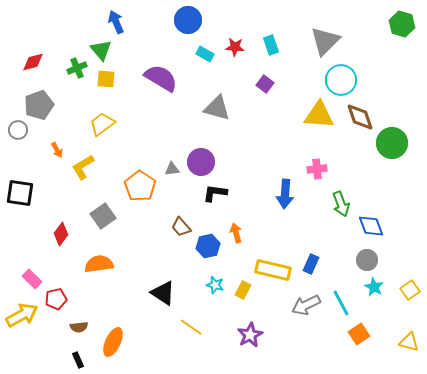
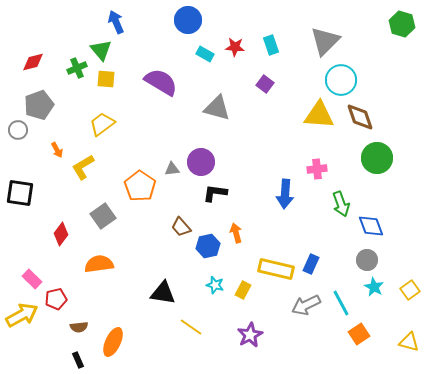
purple semicircle at (161, 78): moved 4 px down
green circle at (392, 143): moved 15 px left, 15 px down
yellow rectangle at (273, 270): moved 3 px right, 1 px up
black triangle at (163, 293): rotated 24 degrees counterclockwise
